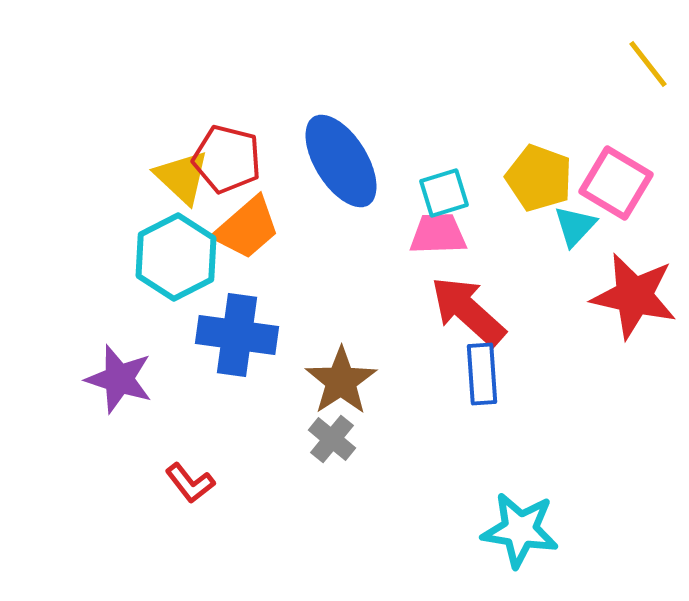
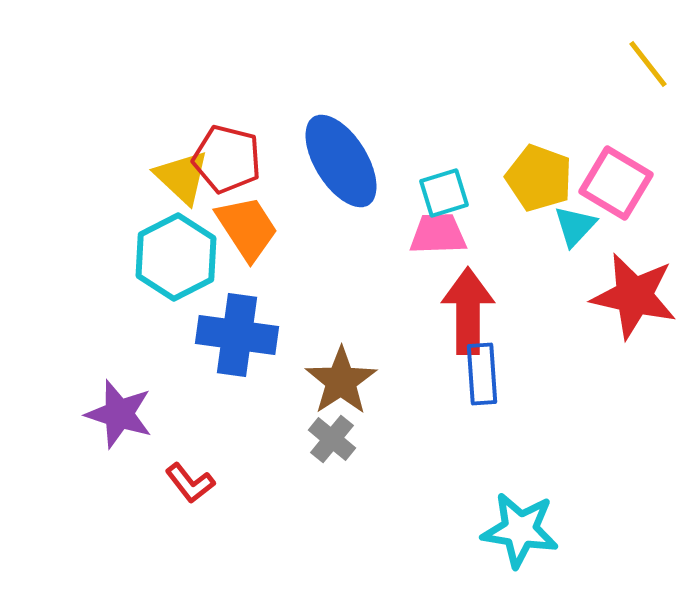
orange trapezoid: rotated 82 degrees counterclockwise
red arrow: rotated 48 degrees clockwise
purple star: moved 35 px down
